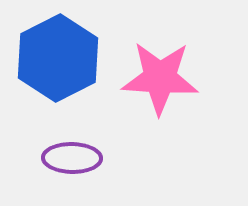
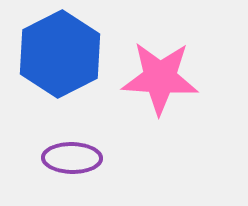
blue hexagon: moved 2 px right, 4 px up
